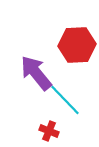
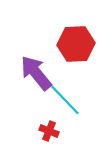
red hexagon: moved 1 px left, 1 px up
